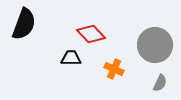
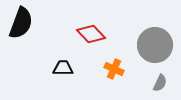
black semicircle: moved 3 px left, 1 px up
black trapezoid: moved 8 px left, 10 px down
